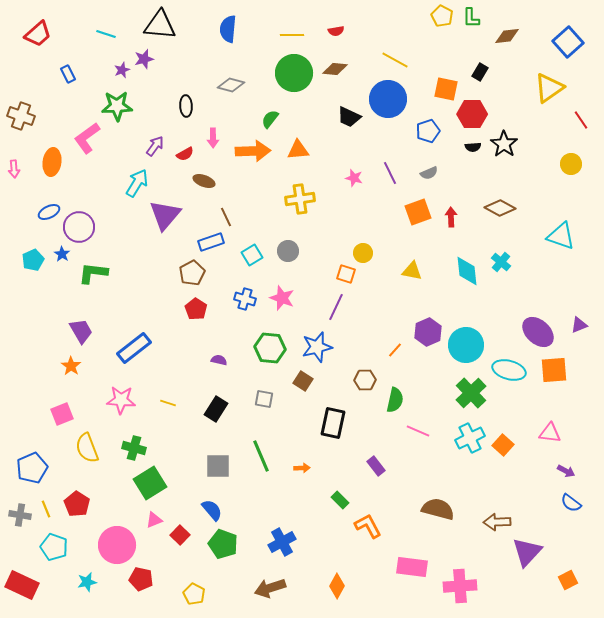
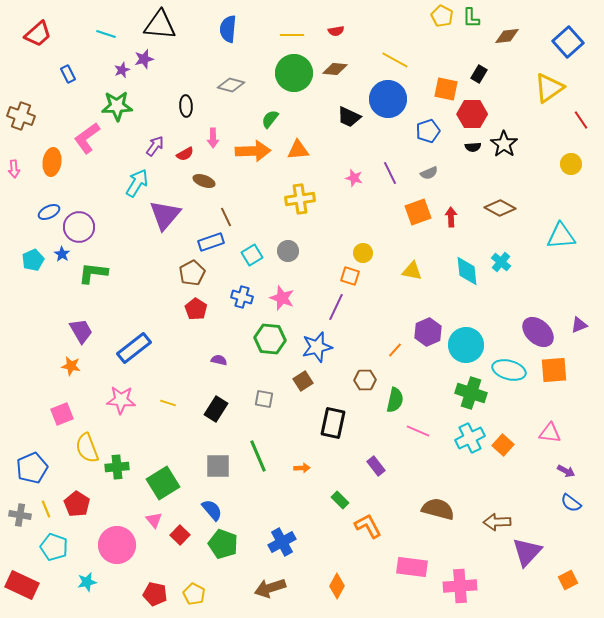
black rectangle at (480, 72): moved 1 px left, 2 px down
cyan triangle at (561, 236): rotated 24 degrees counterclockwise
orange square at (346, 274): moved 4 px right, 2 px down
blue cross at (245, 299): moved 3 px left, 2 px up
green hexagon at (270, 348): moved 9 px up
orange star at (71, 366): rotated 24 degrees counterclockwise
brown square at (303, 381): rotated 24 degrees clockwise
green cross at (471, 393): rotated 28 degrees counterclockwise
green cross at (134, 448): moved 17 px left, 19 px down; rotated 20 degrees counterclockwise
green line at (261, 456): moved 3 px left
green square at (150, 483): moved 13 px right
pink triangle at (154, 520): rotated 48 degrees counterclockwise
red pentagon at (141, 579): moved 14 px right, 15 px down
